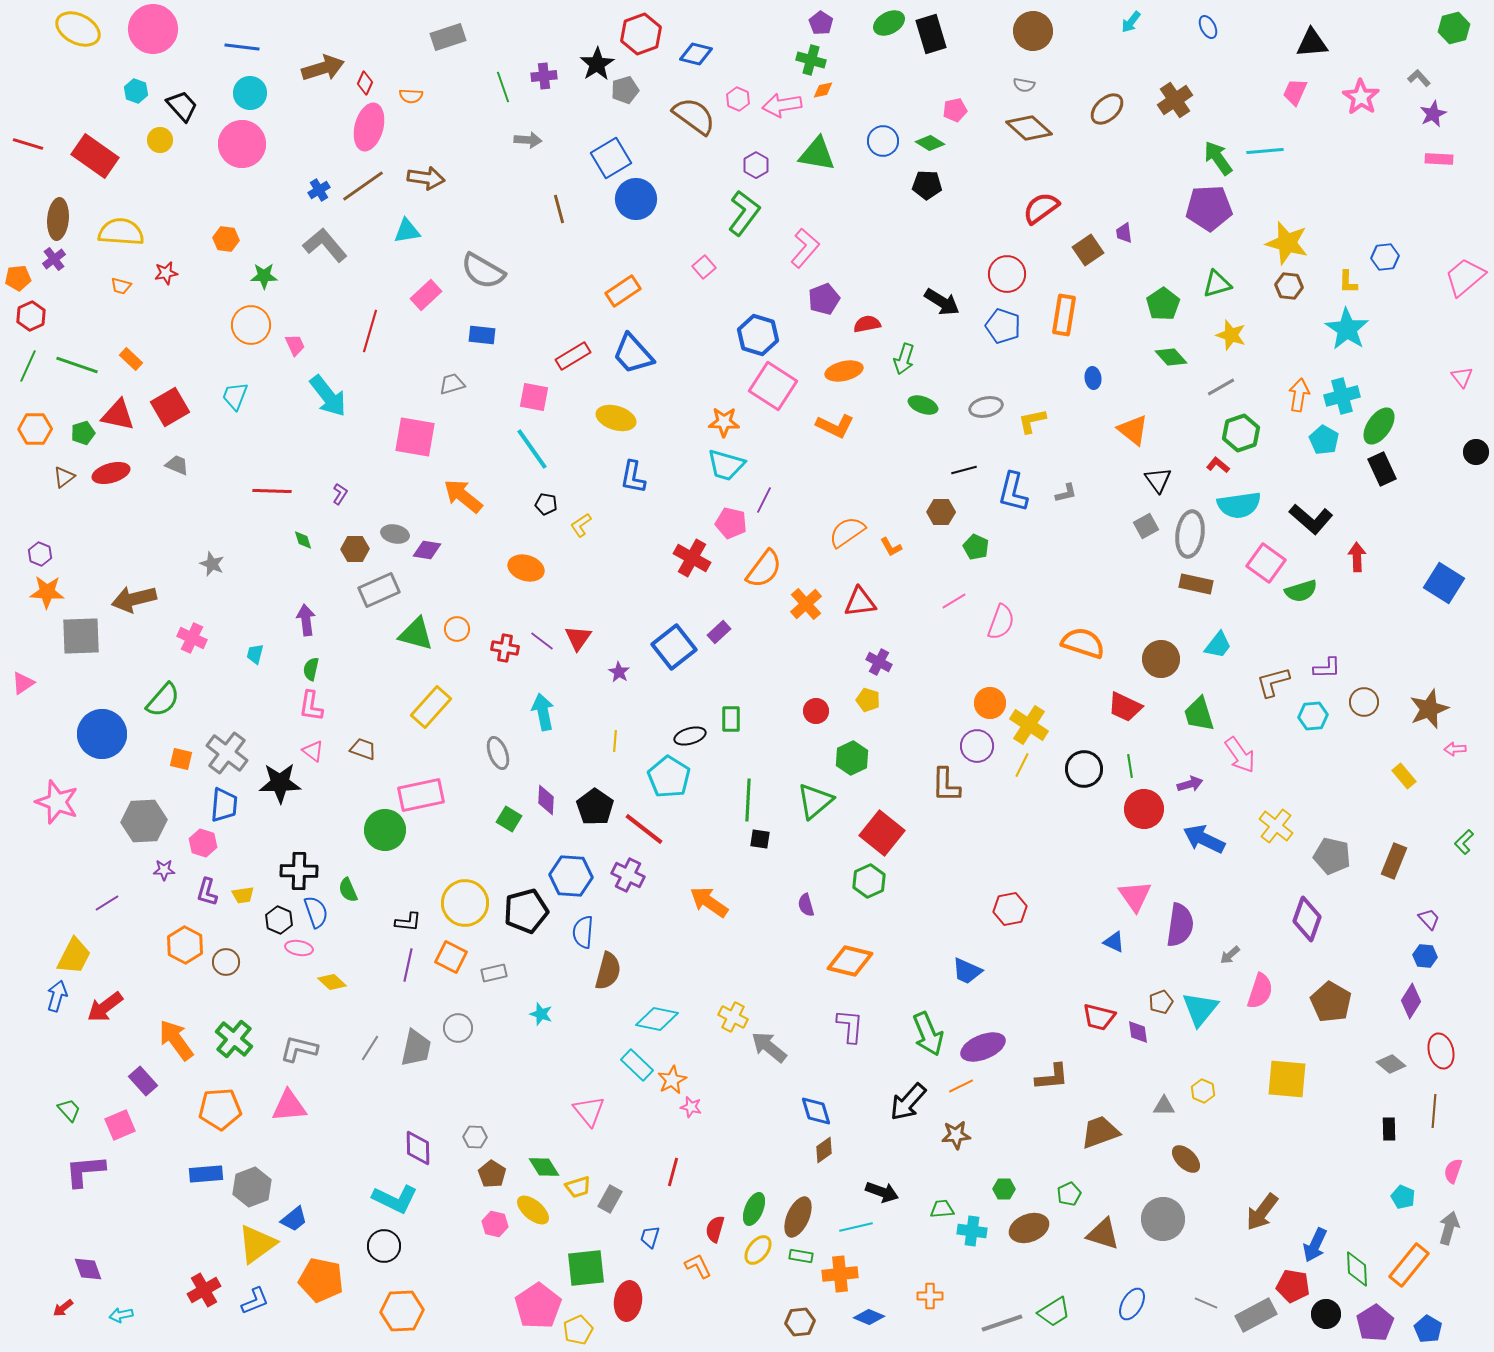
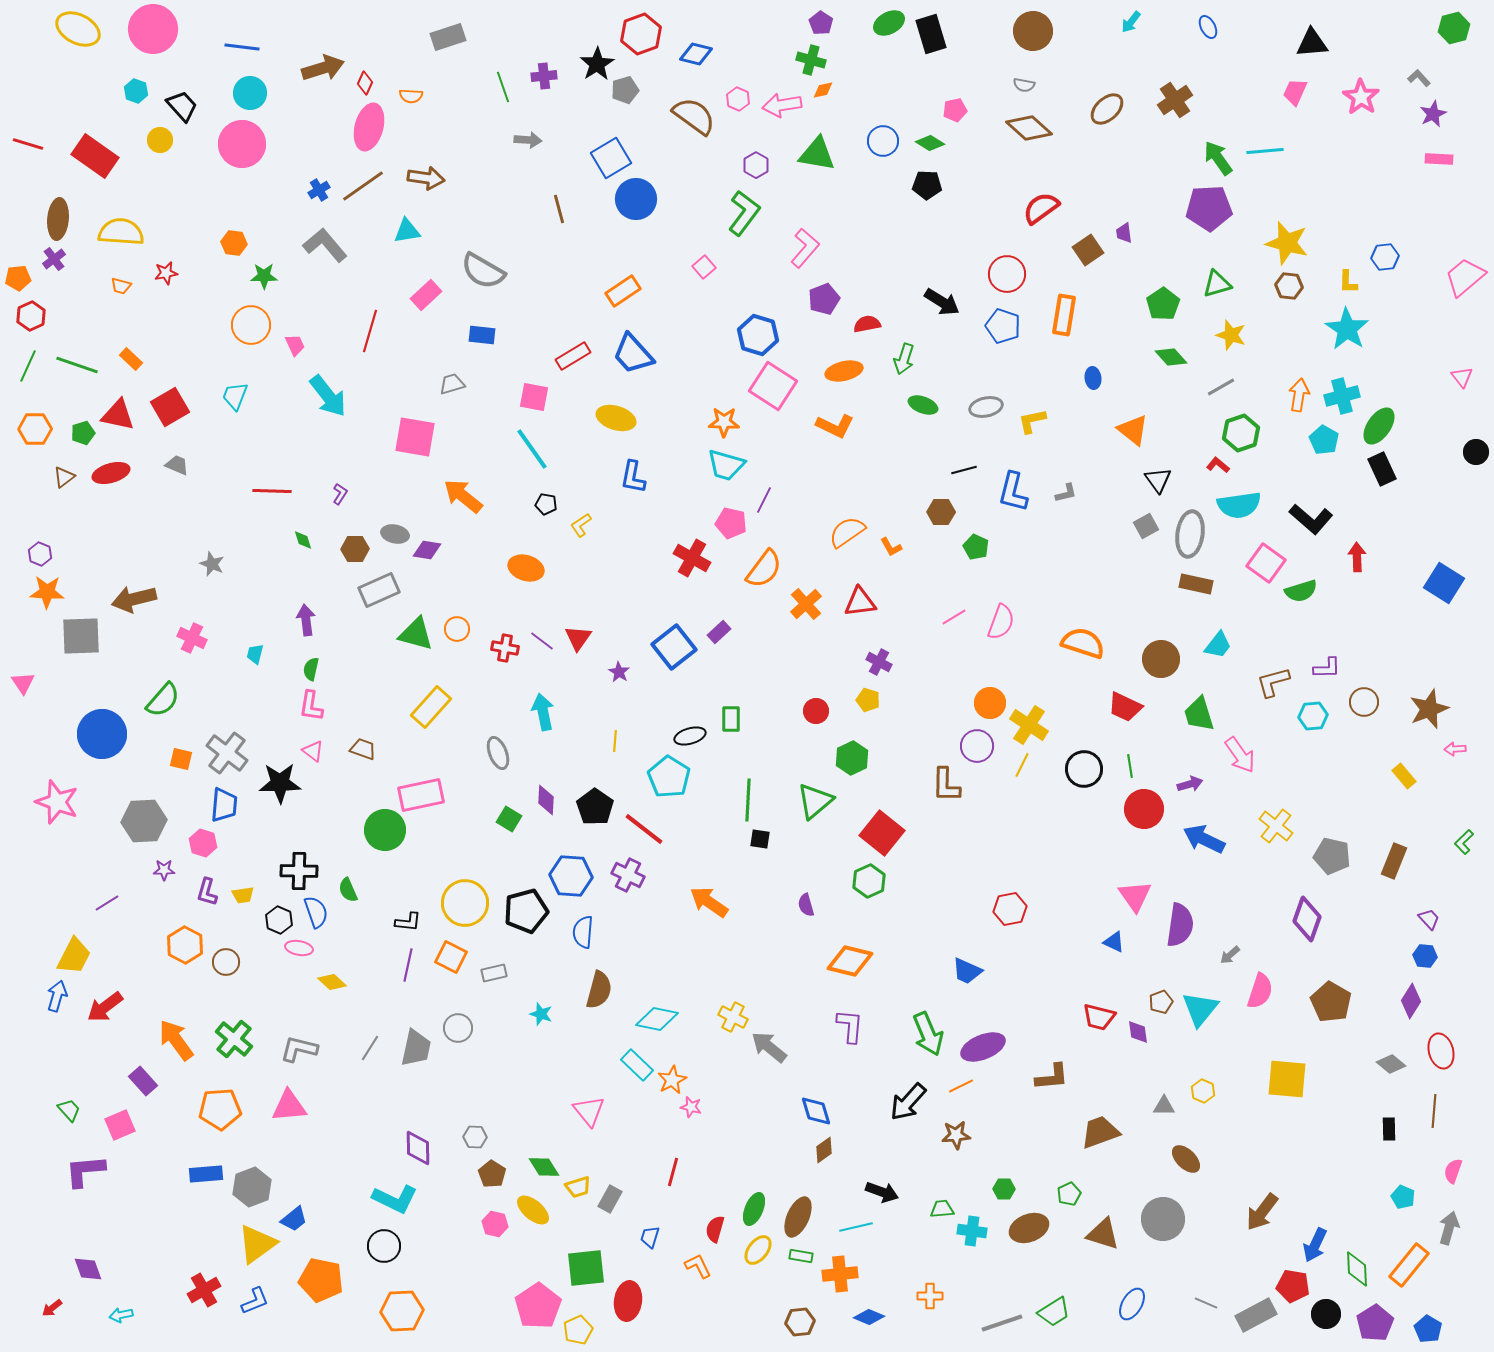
orange hexagon at (226, 239): moved 8 px right, 4 px down
pink line at (954, 601): moved 16 px down
pink triangle at (23, 683): rotated 30 degrees counterclockwise
brown semicircle at (608, 971): moved 9 px left, 19 px down
red arrow at (63, 1308): moved 11 px left
